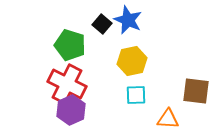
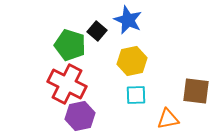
black square: moved 5 px left, 7 px down
purple hexagon: moved 9 px right, 6 px down; rotated 12 degrees clockwise
orange triangle: rotated 15 degrees counterclockwise
